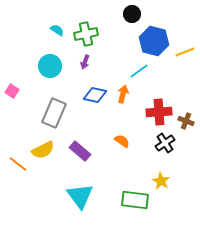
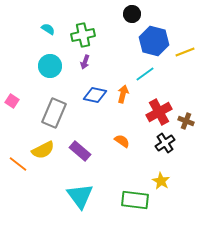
cyan semicircle: moved 9 px left, 1 px up
green cross: moved 3 px left, 1 px down
cyan line: moved 6 px right, 3 px down
pink square: moved 10 px down
red cross: rotated 25 degrees counterclockwise
